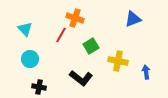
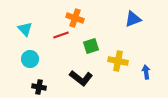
red line: rotated 42 degrees clockwise
green square: rotated 14 degrees clockwise
